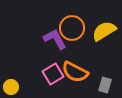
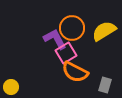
pink square: moved 13 px right, 21 px up
